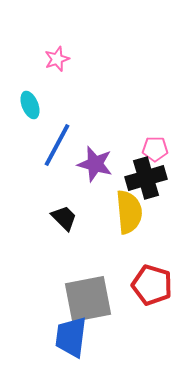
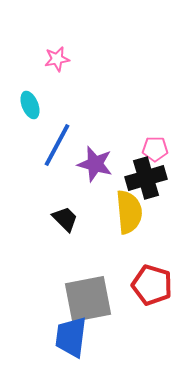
pink star: rotated 10 degrees clockwise
black trapezoid: moved 1 px right, 1 px down
